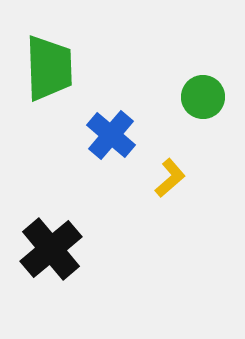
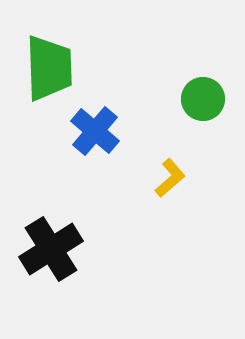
green circle: moved 2 px down
blue cross: moved 16 px left, 4 px up
black cross: rotated 8 degrees clockwise
